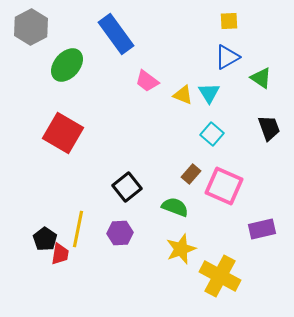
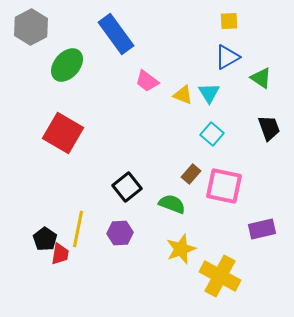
pink square: rotated 12 degrees counterclockwise
green semicircle: moved 3 px left, 3 px up
